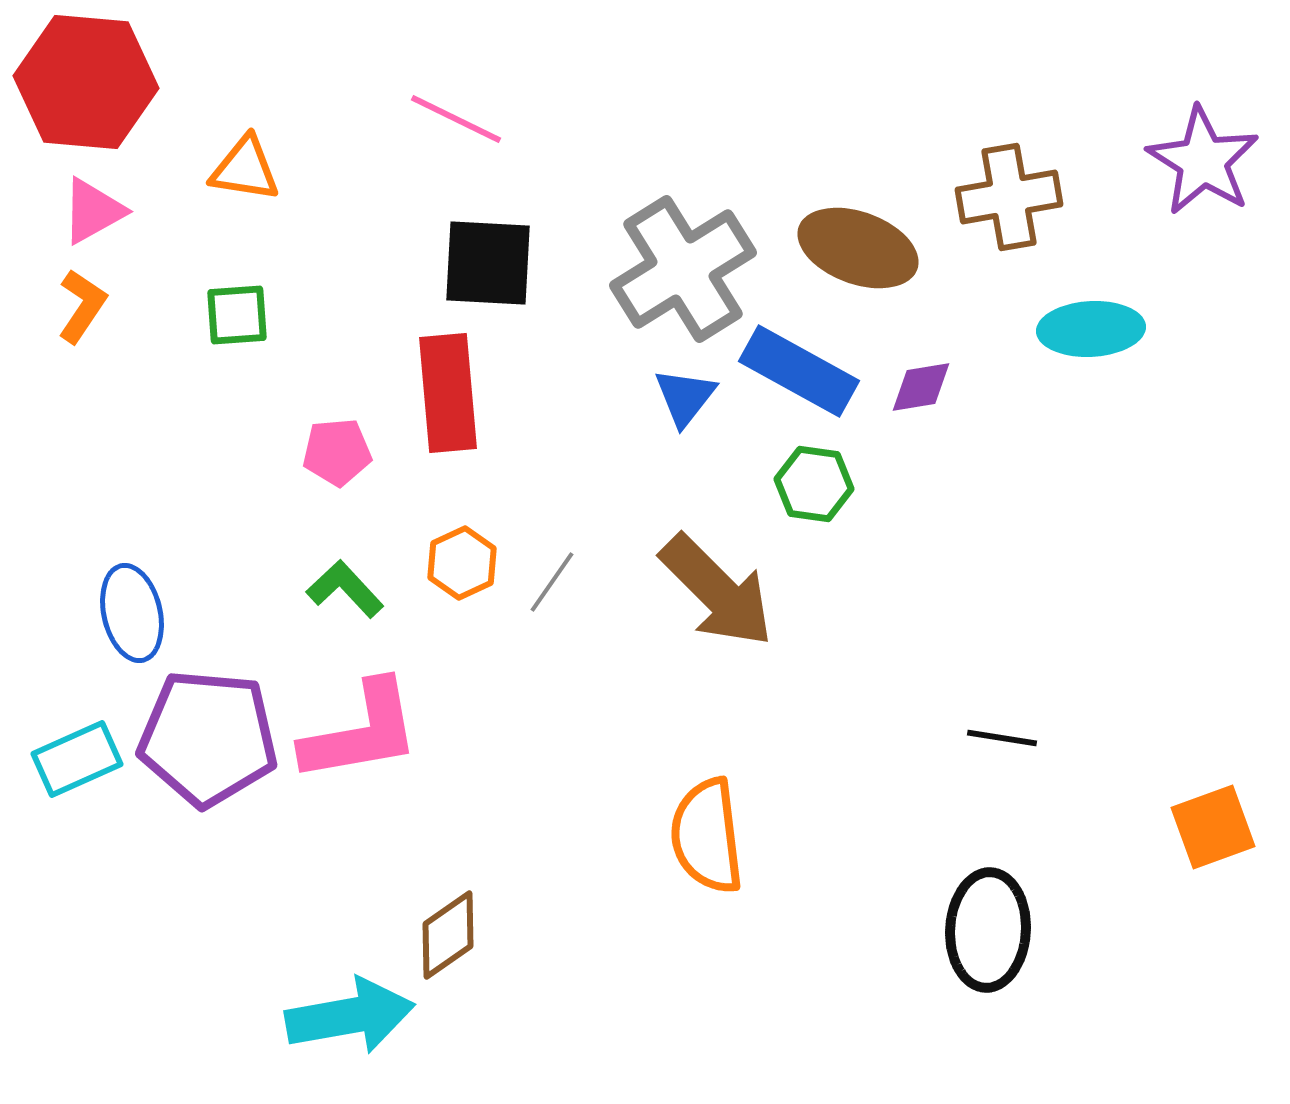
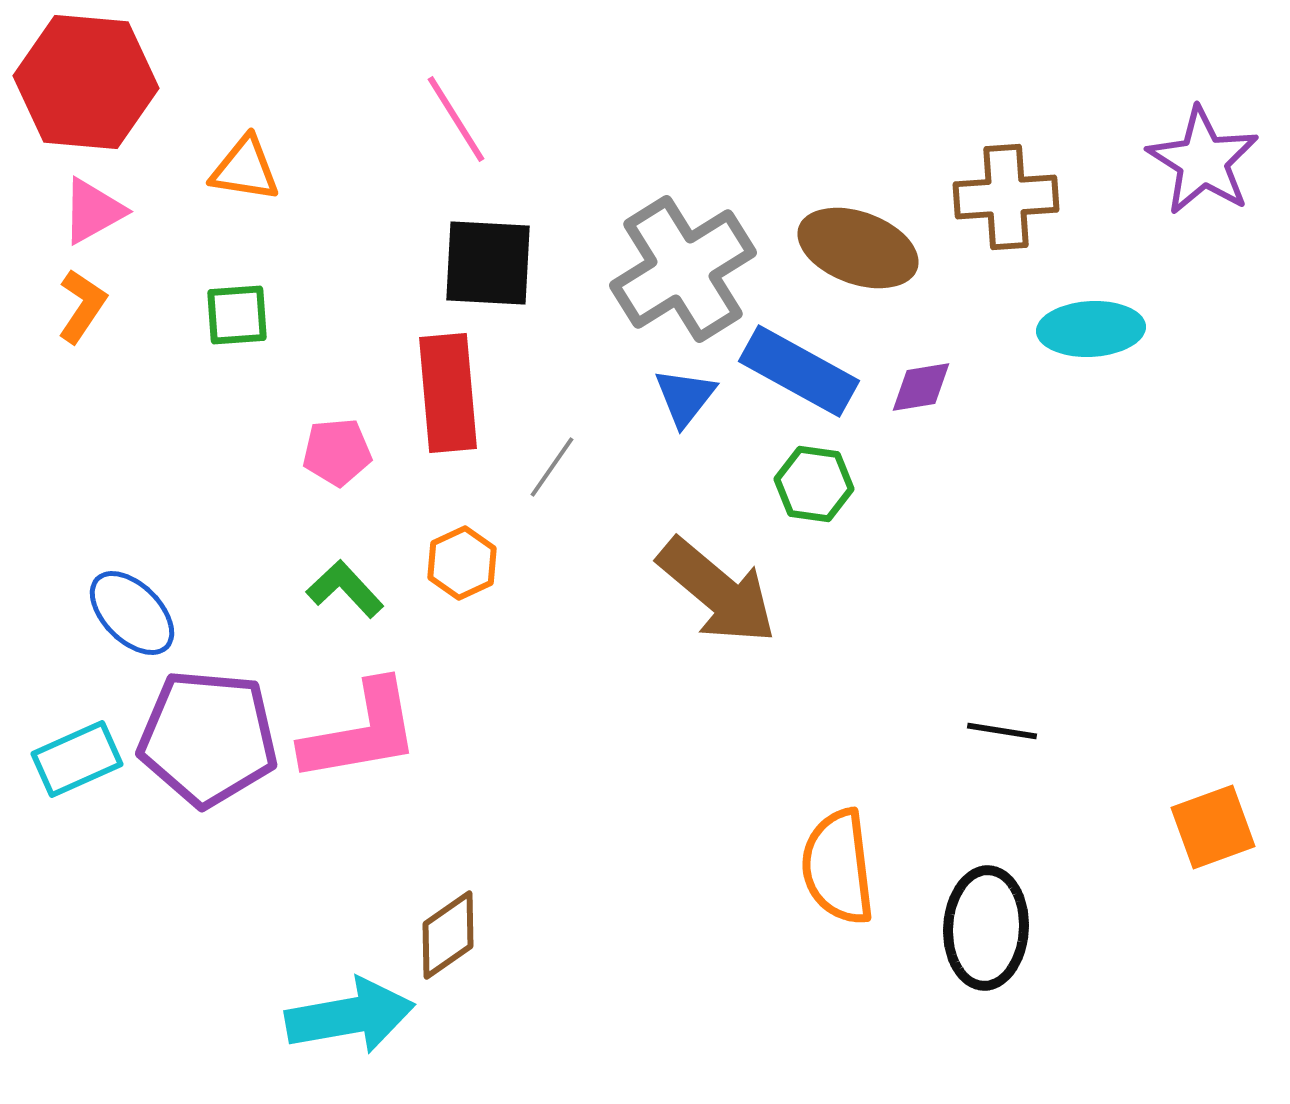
pink line: rotated 32 degrees clockwise
brown cross: moved 3 px left; rotated 6 degrees clockwise
gray line: moved 115 px up
brown arrow: rotated 5 degrees counterclockwise
blue ellipse: rotated 32 degrees counterclockwise
black line: moved 7 px up
orange semicircle: moved 131 px right, 31 px down
black ellipse: moved 2 px left, 2 px up
